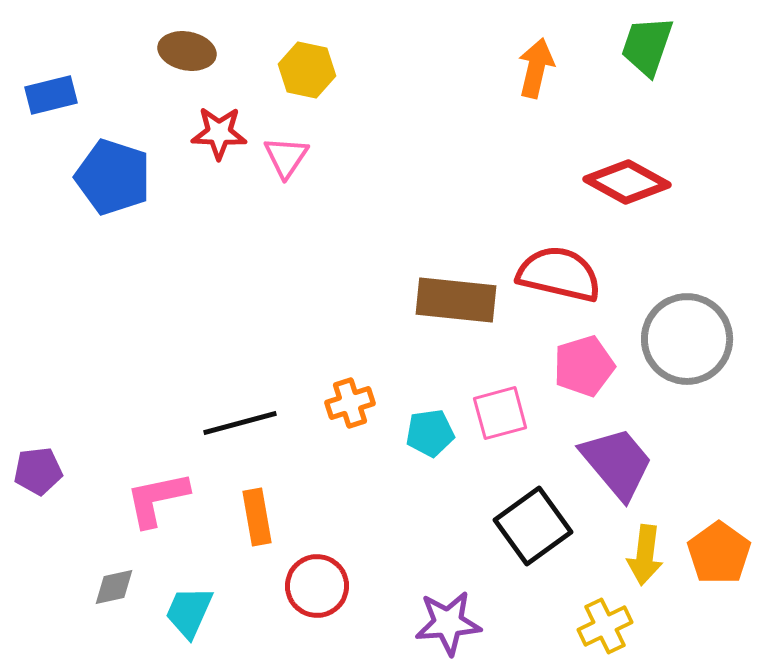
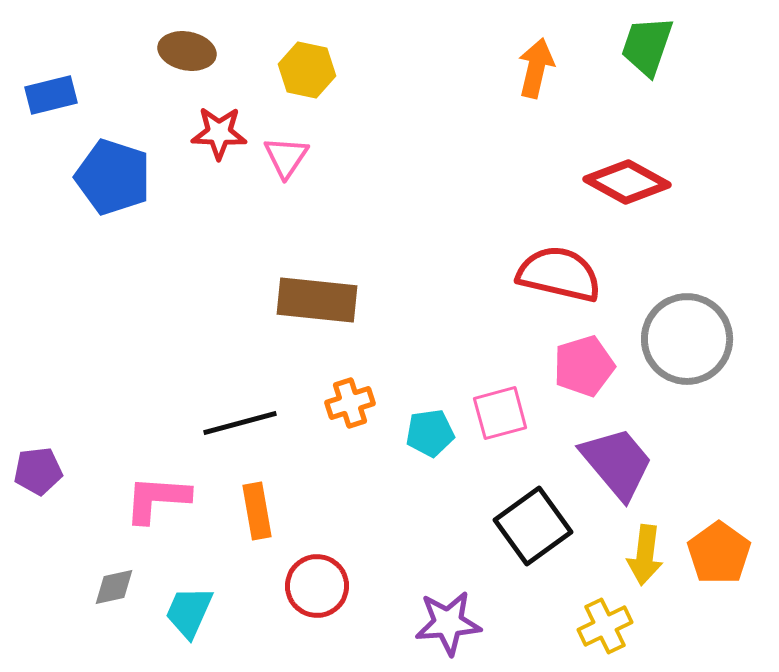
brown rectangle: moved 139 px left
pink L-shape: rotated 16 degrees clockwise
orange rectangle: moved 6 px up
